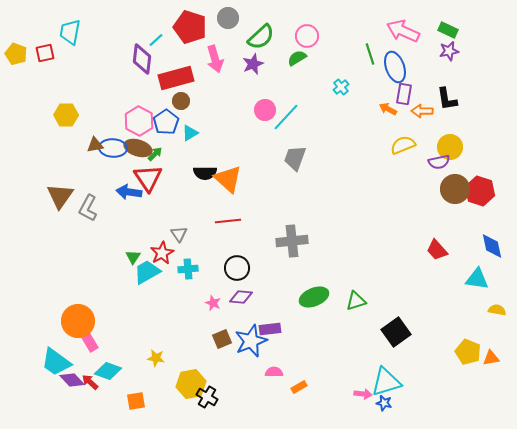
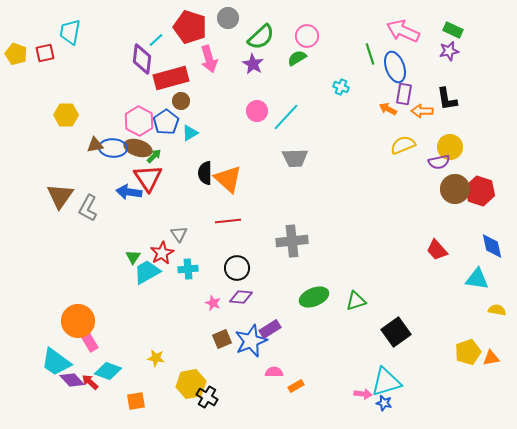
green rectangle at (448, 30): moved 5 px right
pink arrow at (215, 59): moved 6 px left
purple star at (253, 64): rotated 20 degrees counterclockwise
red rectangle at (176, 78): moved 5 px left
cyan cross at (341, 87): rotated 28 degrees counterclockwise
pink circle at (265, 110): moved 8 px left, 1 px down
green arrow at (155, 154): moved 1 px left, 2 px down
gray trapezoid at (295, 158): rotated 112 degrees counterclockwise
black semicircle at (205, 173): rotated 90 degrees clockwise
purple rectangle at (270, 329): rotated 25 degrees counterclockwise
yellow pentagon at (468, 352): rotated 30 degrees clockwise
orange rectangle at (299, 387): moved 3 px left, 1 px up
